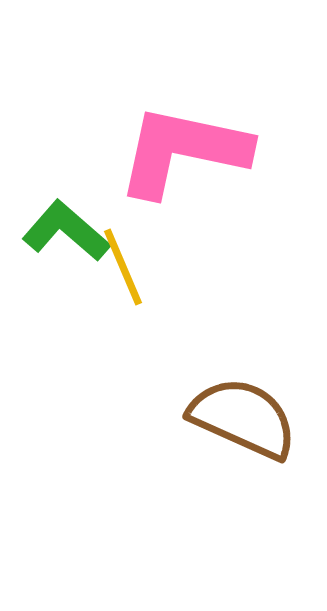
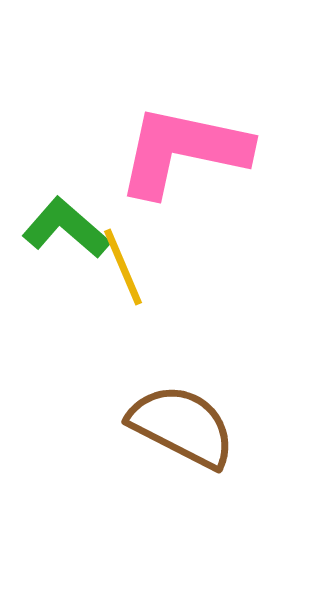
green L-shape: moved 3 px up
brown semicircle: moved 61 px left, 8 px down; rotated 3 degrees clockwise
